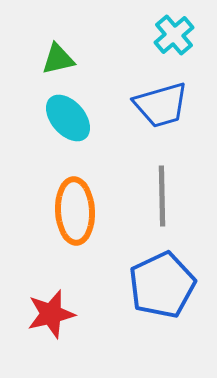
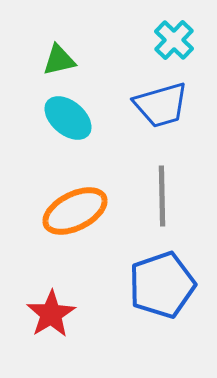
cyan cross: moved 5 px down; rotated 6 degrees counterclockwise
green triangle: moved 1 px right, 1 px down
cyan ellipse: rotated 9 degrees counterclockwise
orange ellipse: rotated 66 degrees clockwise
blue pentagon: rotated 6 degrees clockwise
red star: rotated 18 degrees counterclockwise
